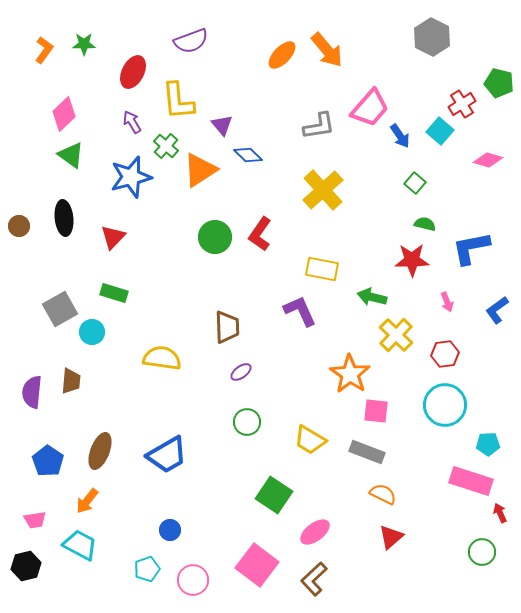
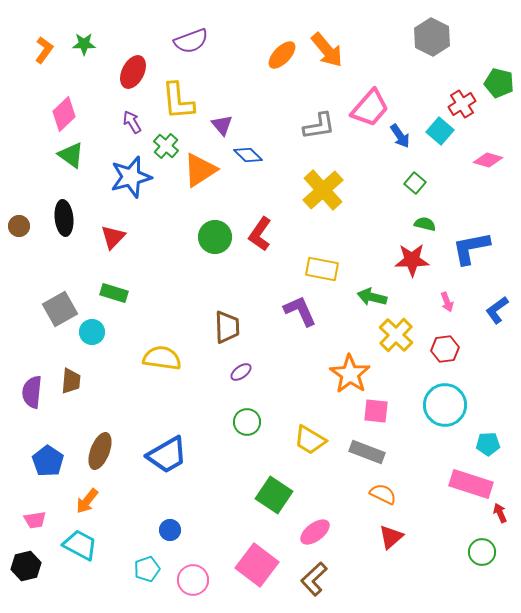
red hexagon at (445, 354): moved 5 px up
pink rectangle at (471, 481): moved 3 px down
